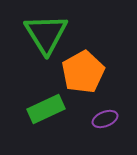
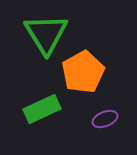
green rectangle: moved 4 px left
